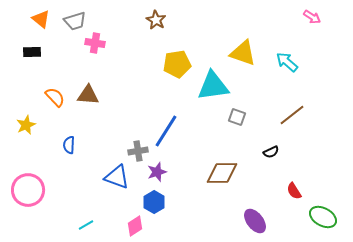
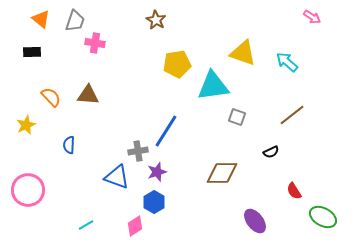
gray trapezoid: rotated 55 degrees counterclockwise
orange semicircle: moved 4 px left
